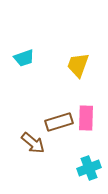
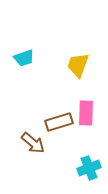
pink rectangle: moved 5 px up
